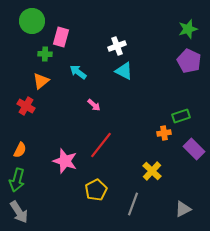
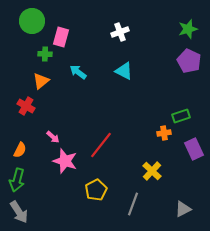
white cross: moved 3 px right, 14 px up
pink arrow: moved 41 px left, 32 px down
purple rectangle: rotated 20 degrees clockwise
